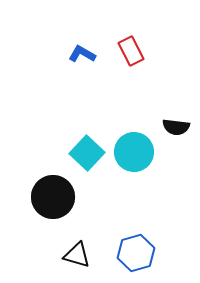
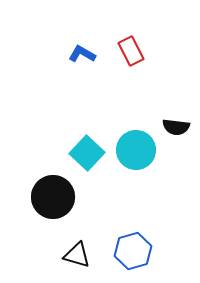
cyan circle: moved 2 px right, 2 px up
blue hexagon: moved 3 px left, 2 px up
